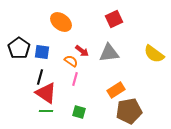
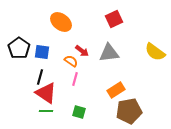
yellow semicircle: moved 1 px right, 2 px up
